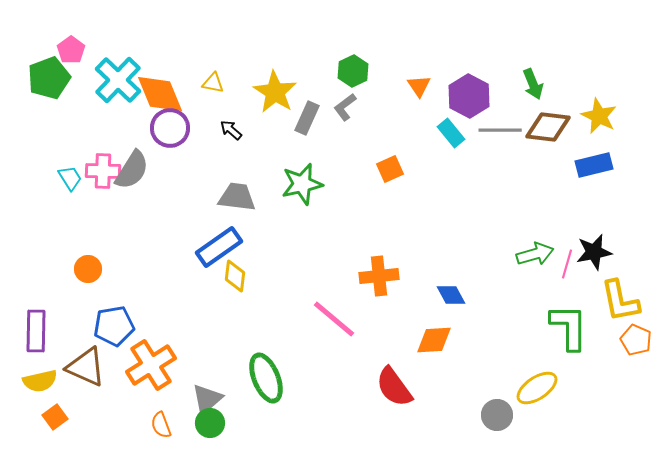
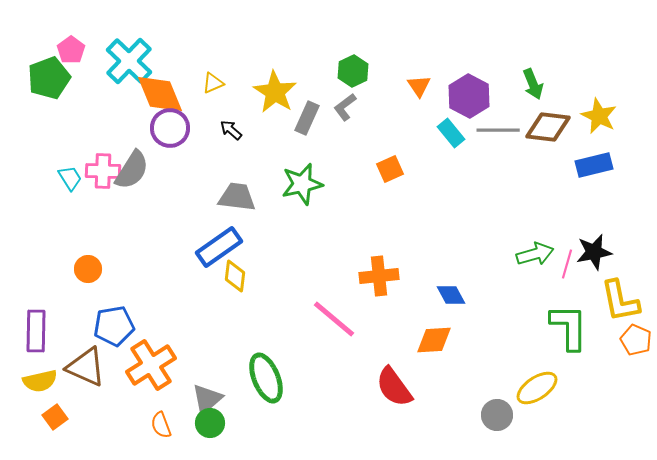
cyan cross at (118, 80): moved 11 px right, 19 px up
yellow triangle at (213, 83): rotated 35 degrees counterclockwise
gray line at (500, 130): moved 2 px left
